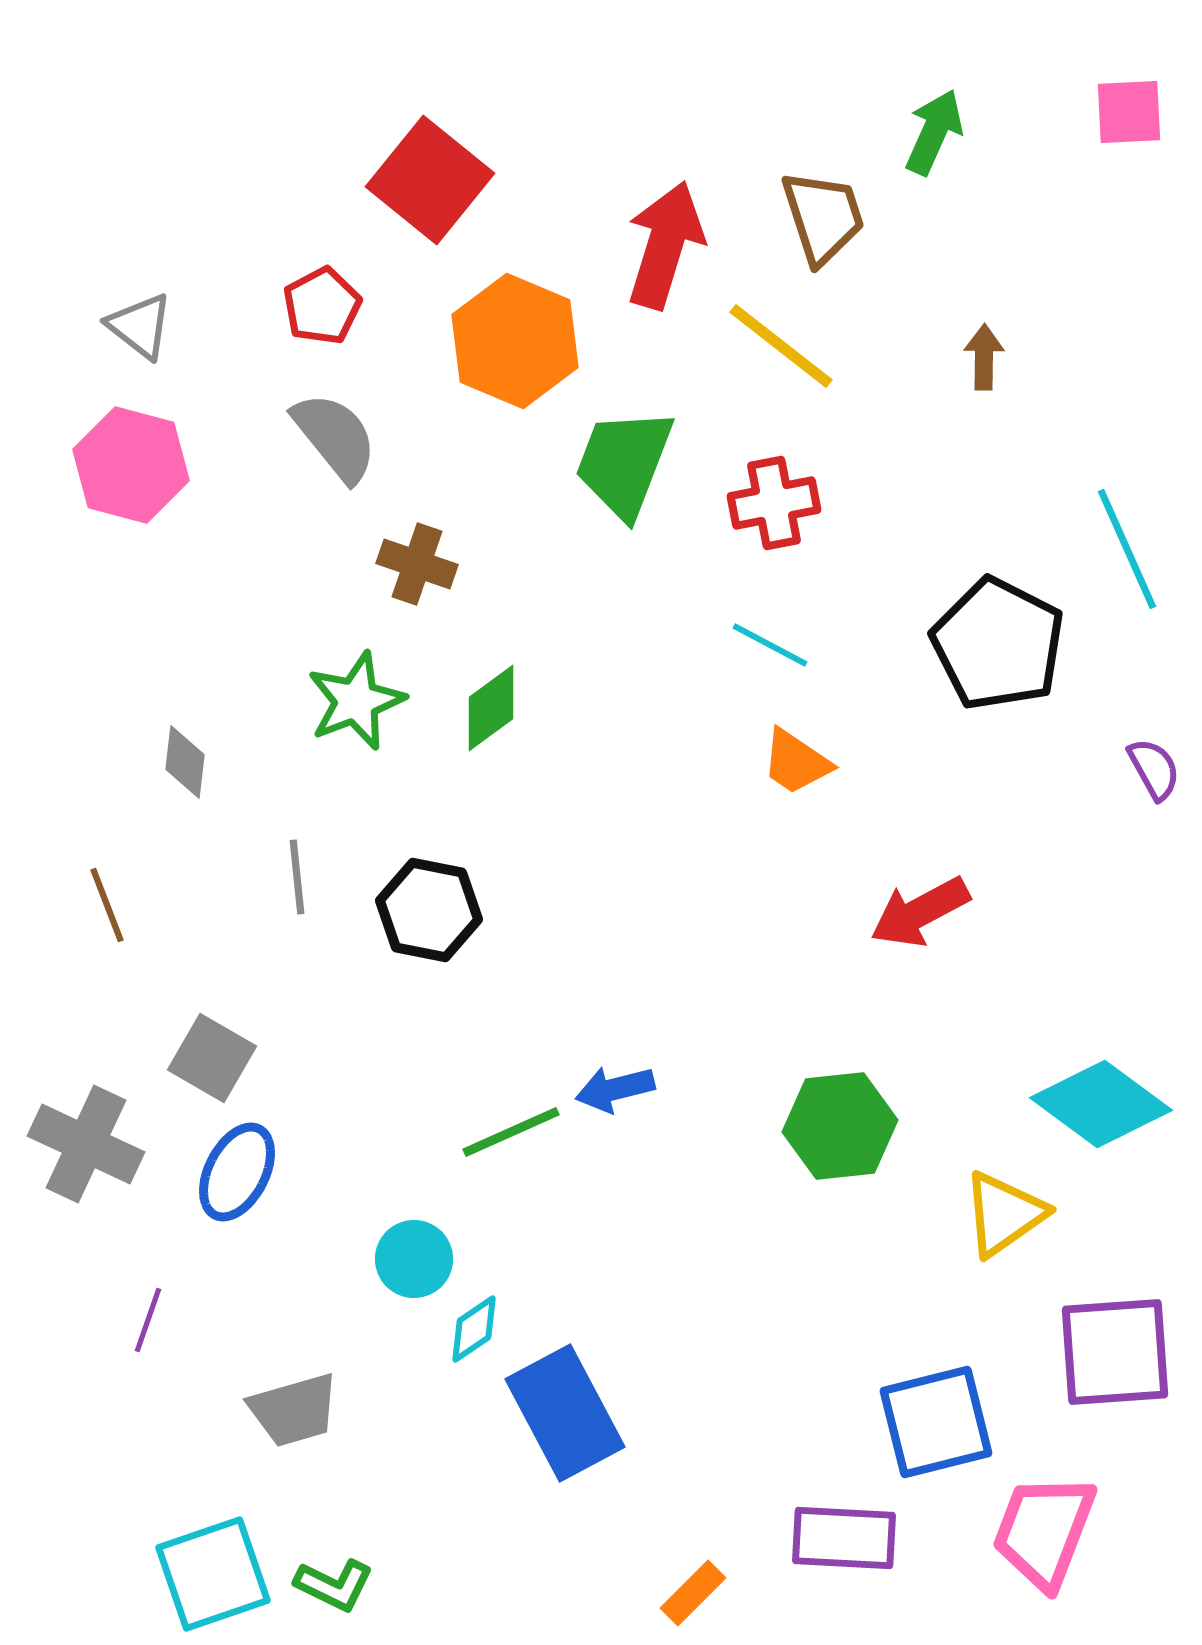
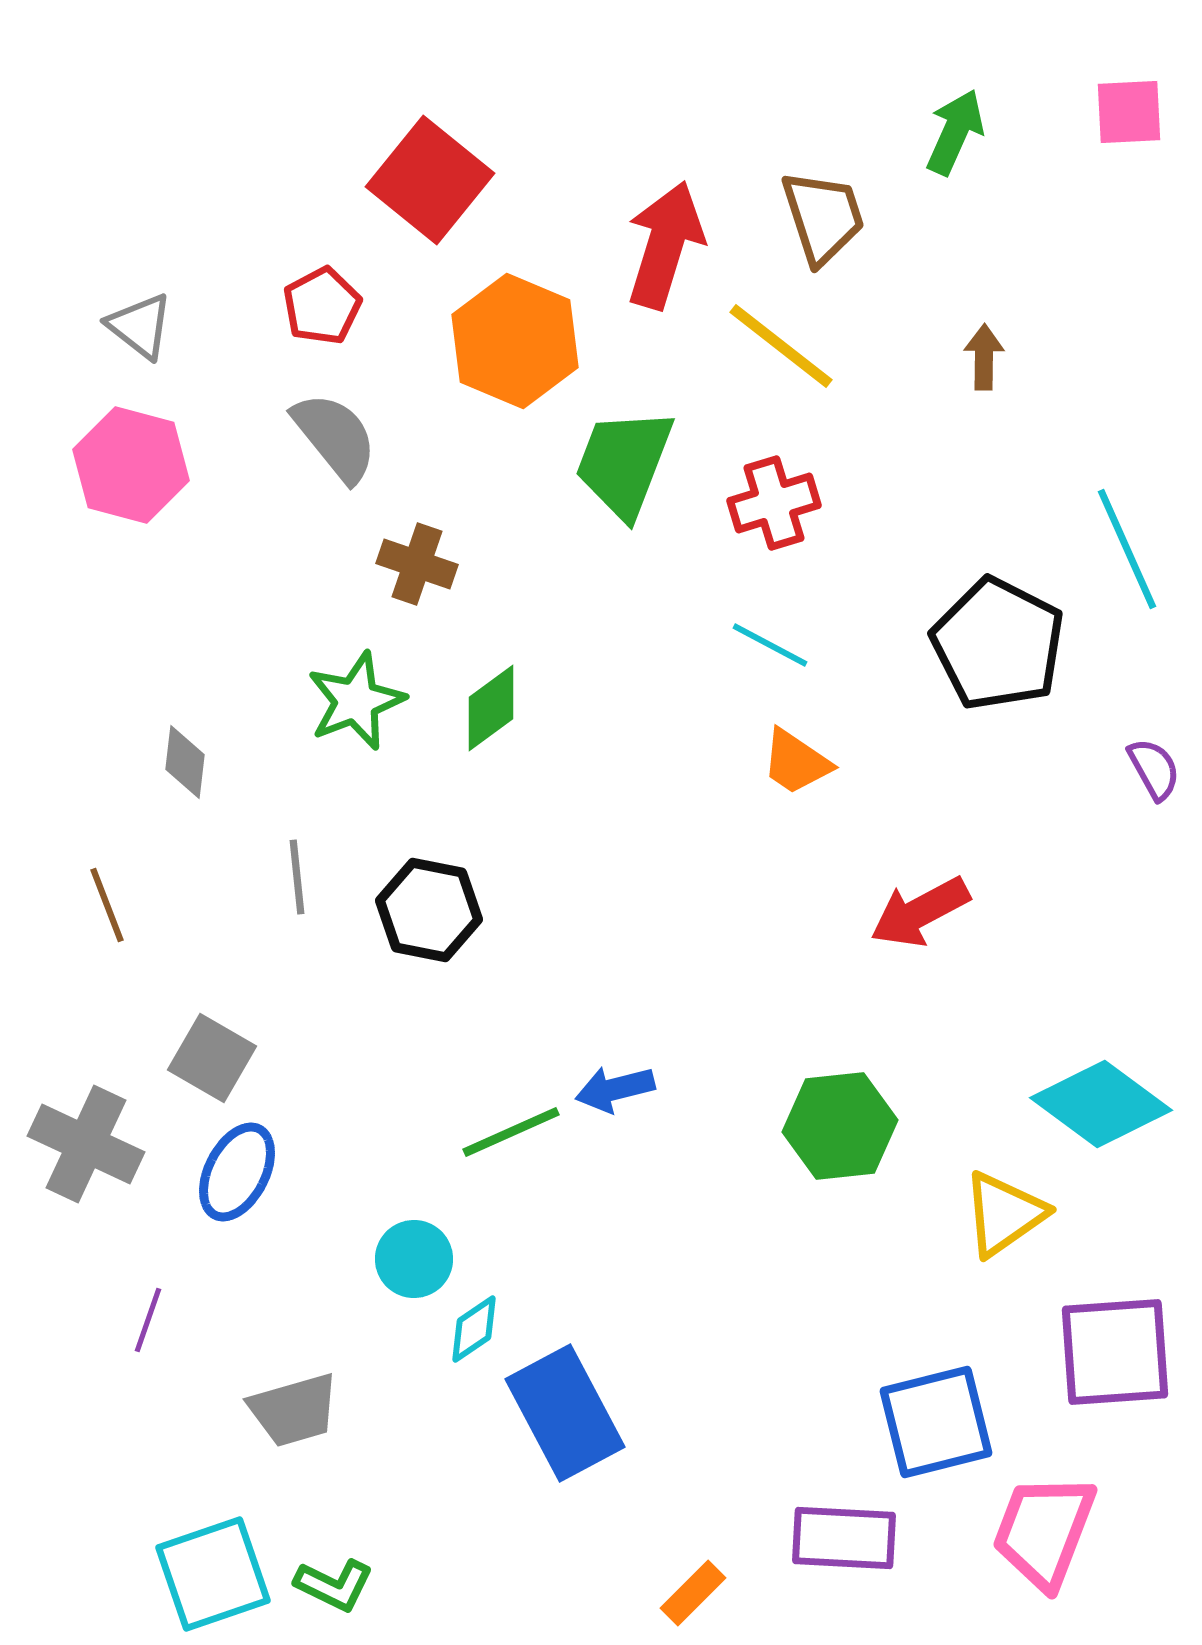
green arrow at (934, 132): moved 21 px right
red cross at (774, 503): rotated 6 degrees counterclockwise
